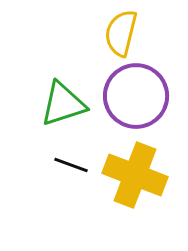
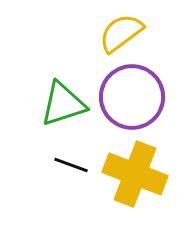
yellow semicircle: rotated 39 degrees clockwise
purple circle: moved 4 px left, 1 px down
yellow cross: moved 1 px up
